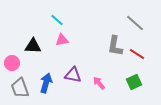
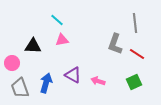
gray line: rotated 42 degrees clockwise
gray L-shape: moved 2 px up; rotated 10 degrees clockwise
purple triangle: rotated 18 degrees clockwise
pink arrow: moved 1 px left, 2 px up; rotated 32 degrees counterclockwise
